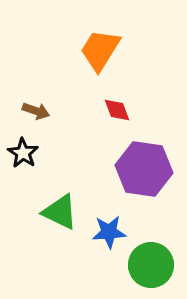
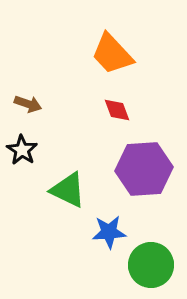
orange trapezoid: moved 12 px right, 4 px down; rotated 75 degrees counterclockwise
brown arrow: moved 8 px left, 7 px up
black star: moved 1 px left, 3 px up
purple hexagon: rotated 12 degrees counterclockwise
green triangle: moved 8 px right, 22 px up
